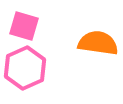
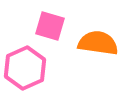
pink square: moved 26 px right
